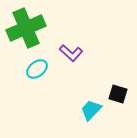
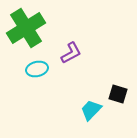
green cross: rotated 9 degrees counterclockwise
purple L-shape: rotated 70 degrees counterclockwise
cyan ellipse: rotated 25 degrees clockwise
